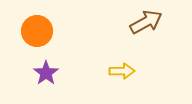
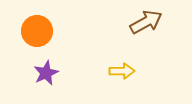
purple star: rotated 10 degrees clockwise
